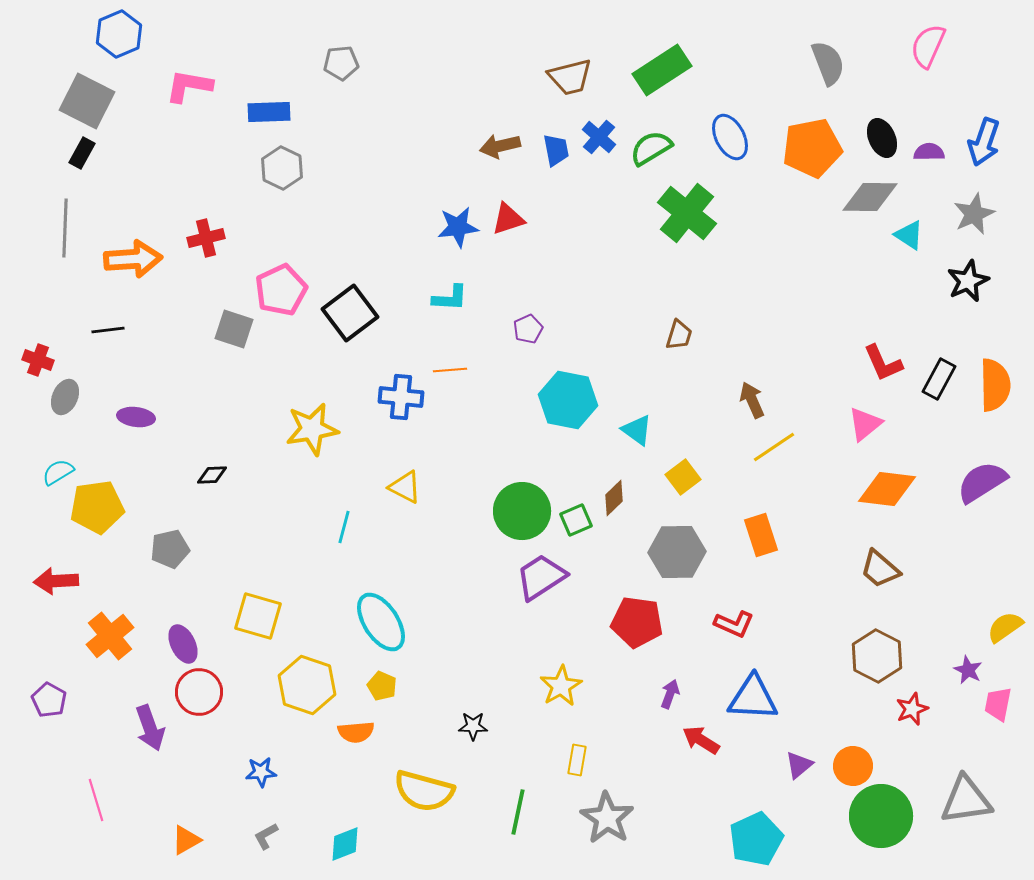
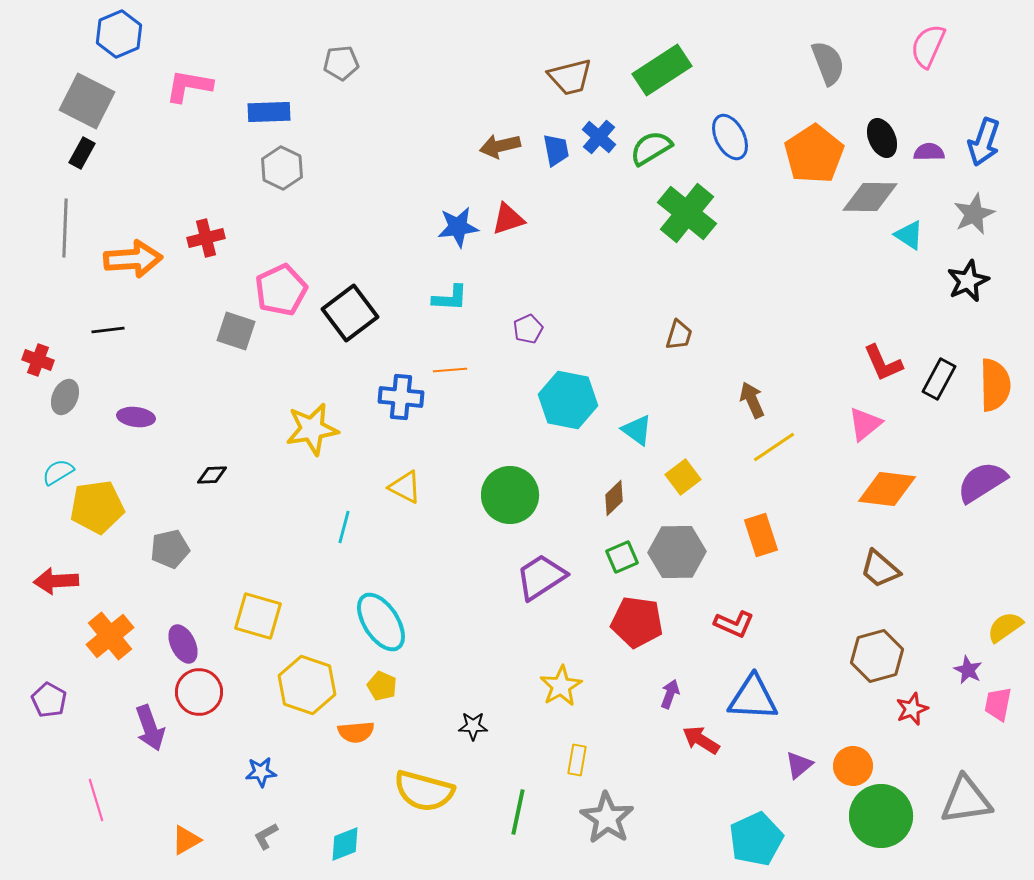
orange pentagon at (812, 148): moved 2 px right, 6 px down; rotated 22 degrees counterclockwise
gray square at (234, 329): moved 2 px right, 2 px down
green circle at (522, 511): moved 12 px left, 16 px up
green square at (576, 520): moved 46 px right, 37 px down
brown hexagon at (877, 656): rotated 18 degrees clockwise
